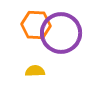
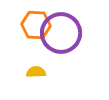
yellow semicircle: moved 1 px right, 1 px down
